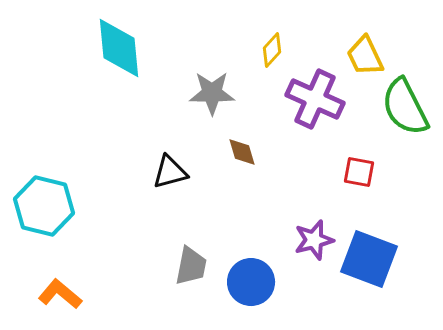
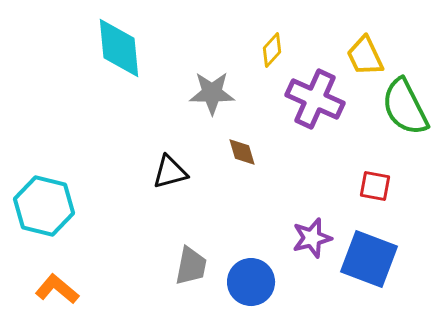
red square: moved 16 px right, 14 px down
purple star: moved 2 px left, 2 px up
orange L-shape: moved 3 px left, 5 px up
